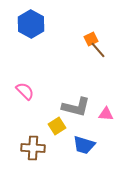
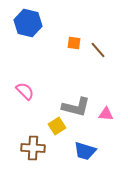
blue hexagon: moved 3 px left, 1 px up; rotated 16 degrees counterclockwise
orange square: moved 17 px left, 4 px down; rotated 32 degrees clockwise
blue trapezoid: moved 1 px right, 6 px down
